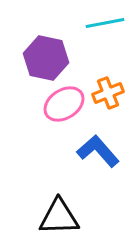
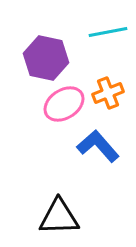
cyan line: moved 3 px right, 9 px down
blue L-shape: moved 5 px up
